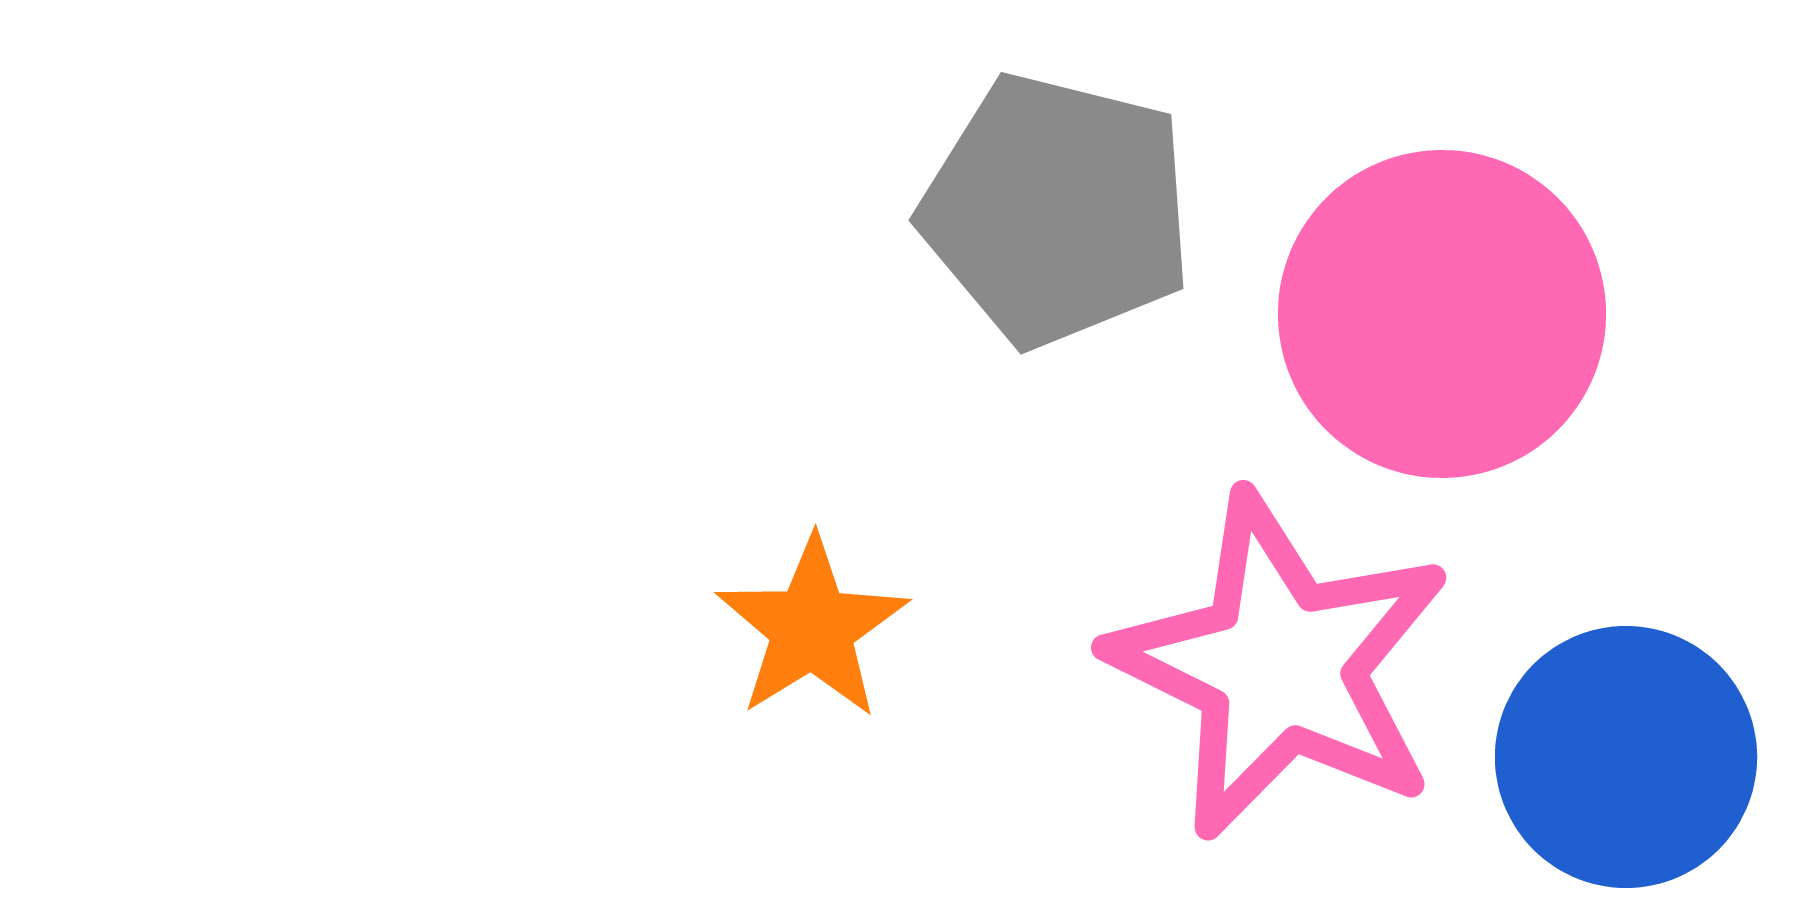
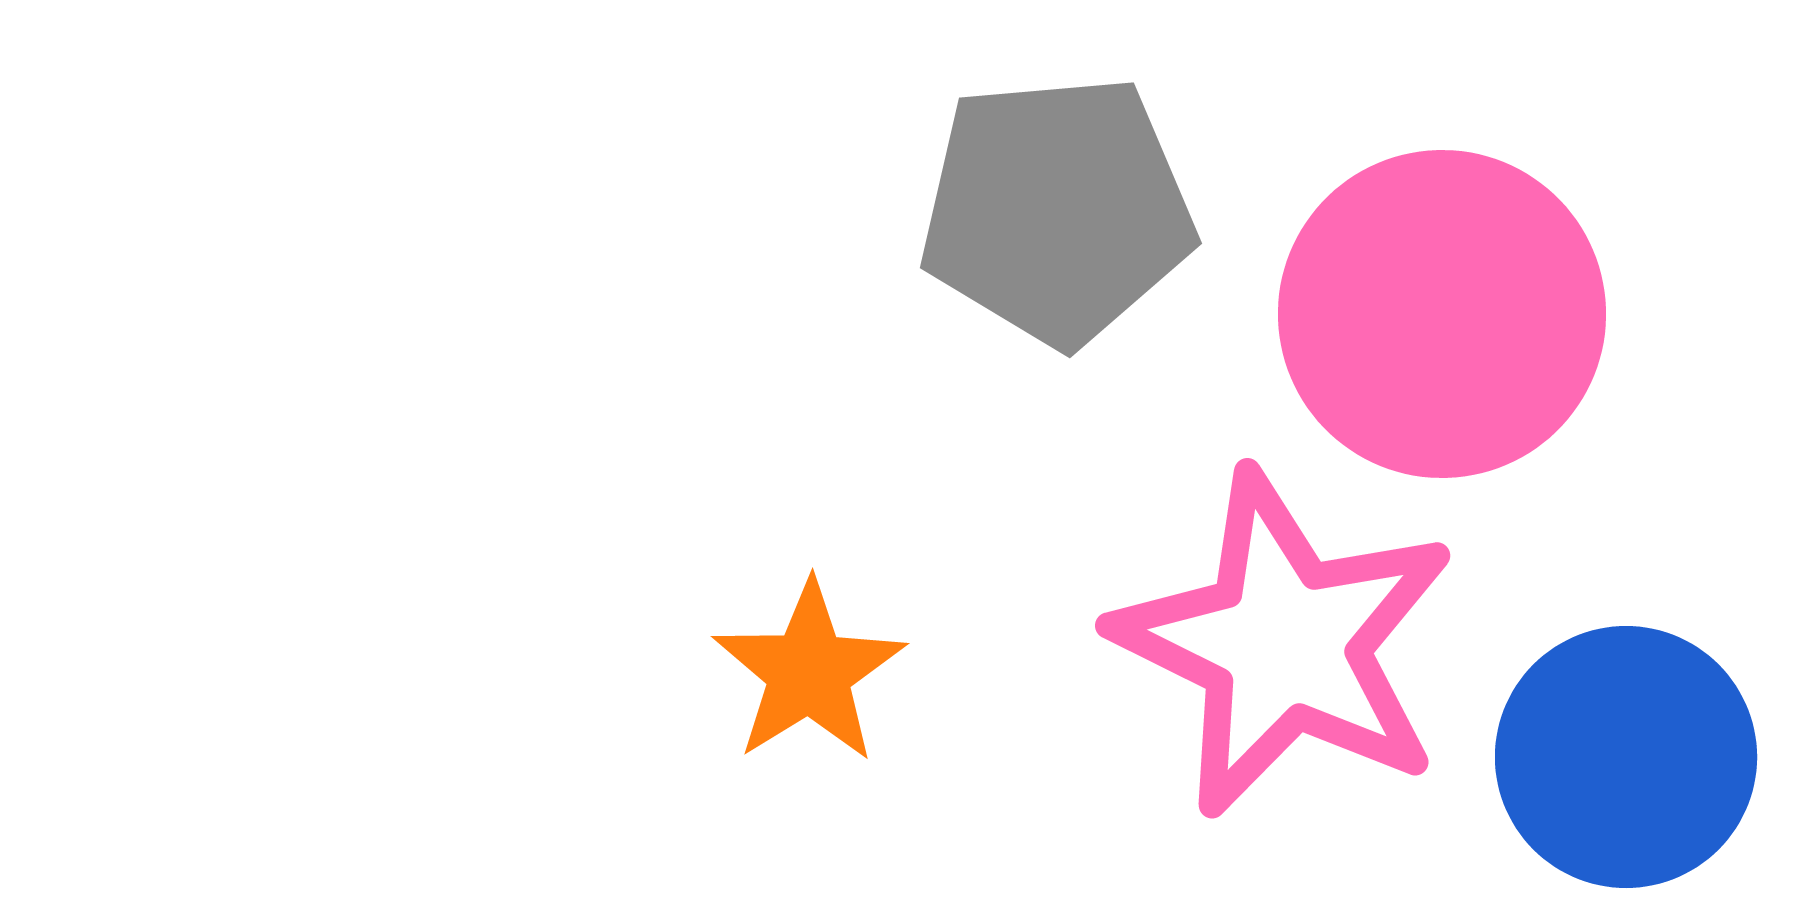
gray pentagon: rotated 19 degrees counterclockwise
orange star: moved 3 px left, 44 px down
pink star: moved 4 px right, 22 px up
